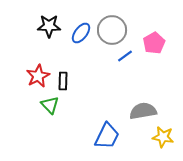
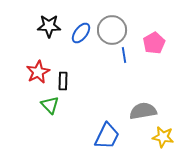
blue line: moved 1 px left, 1 px up; rotated 63 degrees counterclockwise
red star: moved 4 px up
